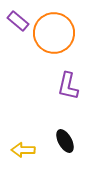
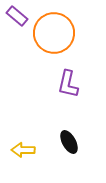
purple rectangle: moved 1 px left, 5 px up
purple L-shape: moved 2 px up
black ellipse: moved 4 px right, 1 px down
